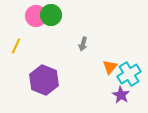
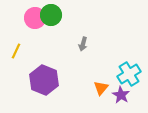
pink circle: moved 1 px left, 2 px down
yellow line: moved 5 px down
orange triangle: moved 9 px left, 21 px down
